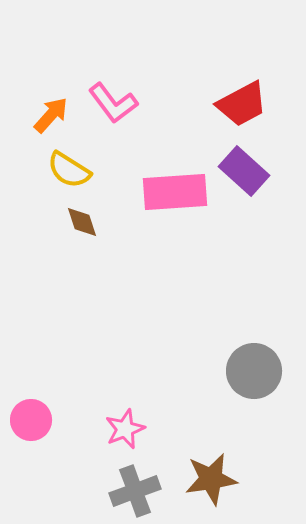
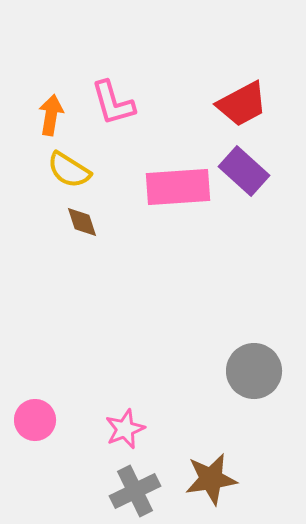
pink L-shape: rotated 21 degrees clockwise
orange arrow: rotated 33 degrees counterclockwise
pink rectangle: moved 3 px right, 5 px up
pink circle: moved 4 px right
gray cross: rotated 6 degrees counterclockwise
